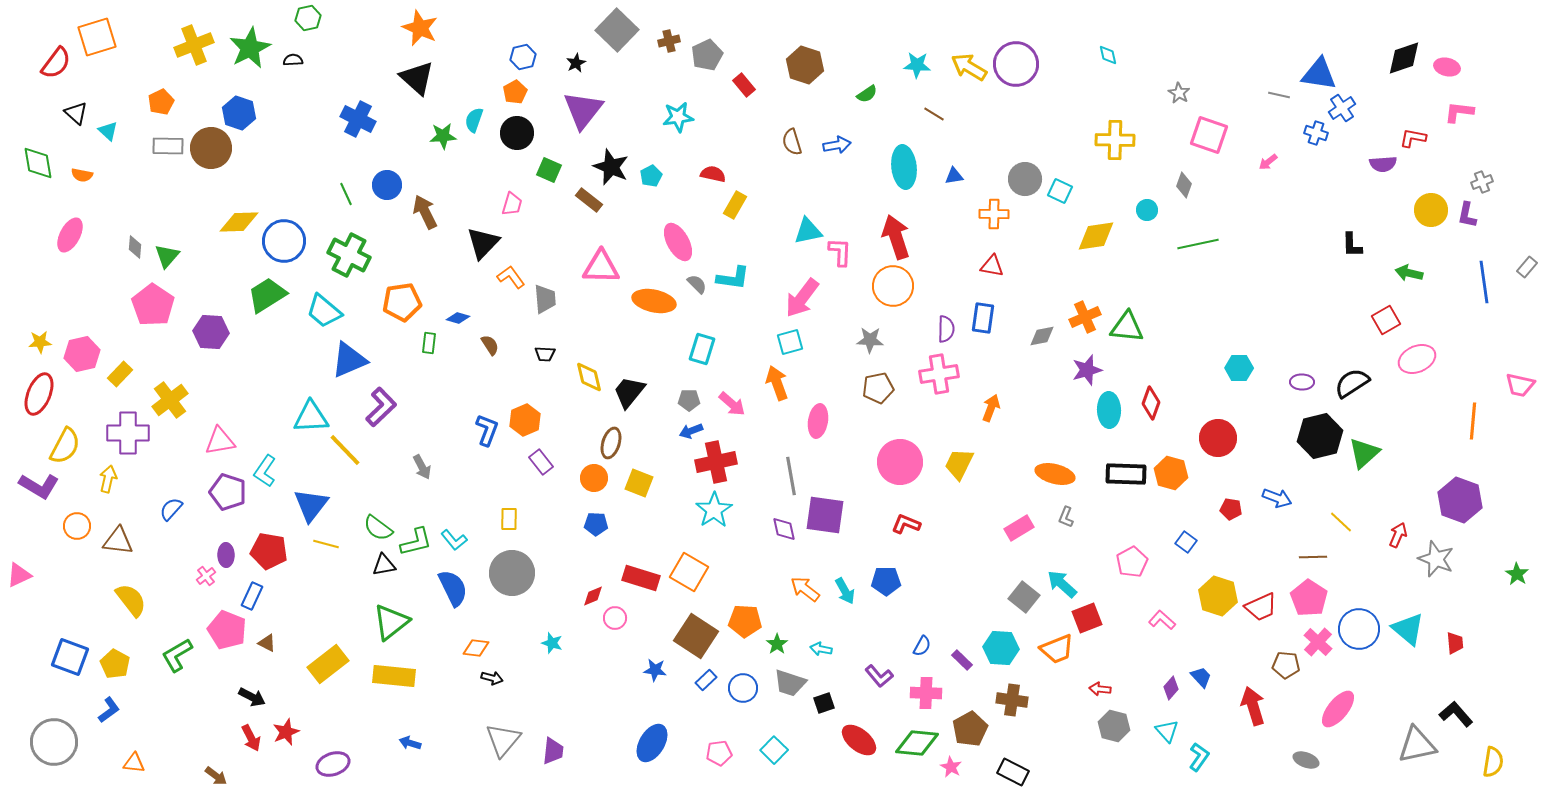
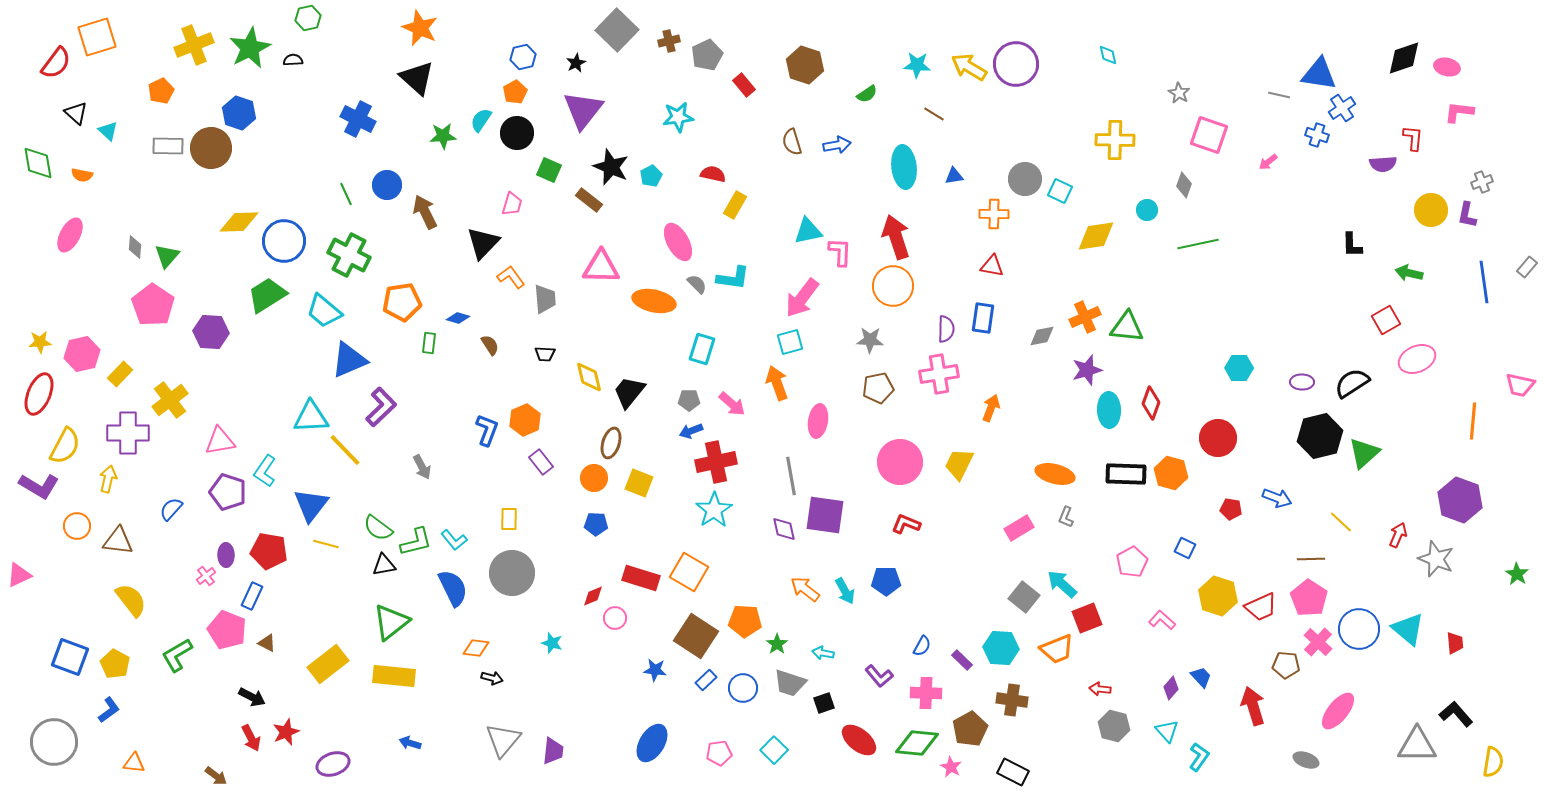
orange pentagon at (161, 102): moved 11 px up
cyan semicircle at (474, 120): moved 7 px right; rotated 15 degrees clockwise
blue cross at (1316, 133): moved 1 px right, 2 px down
red L-shape at (1413, 138): rotated 84 degrees clockwise
blue square at (1186, 542): moved 1 px left, 6 px down; rotated 10 degrees counterclockwise
brown line at (1313, 557): moved 2 px left, 2 px down
cyan arrow at (821, 649): moved 2 px right, 4 px down
pink ellipse at (1338, 709): moved 2 px down
gray triangle at (1417, 745): rotated 12 degrees clockwise
